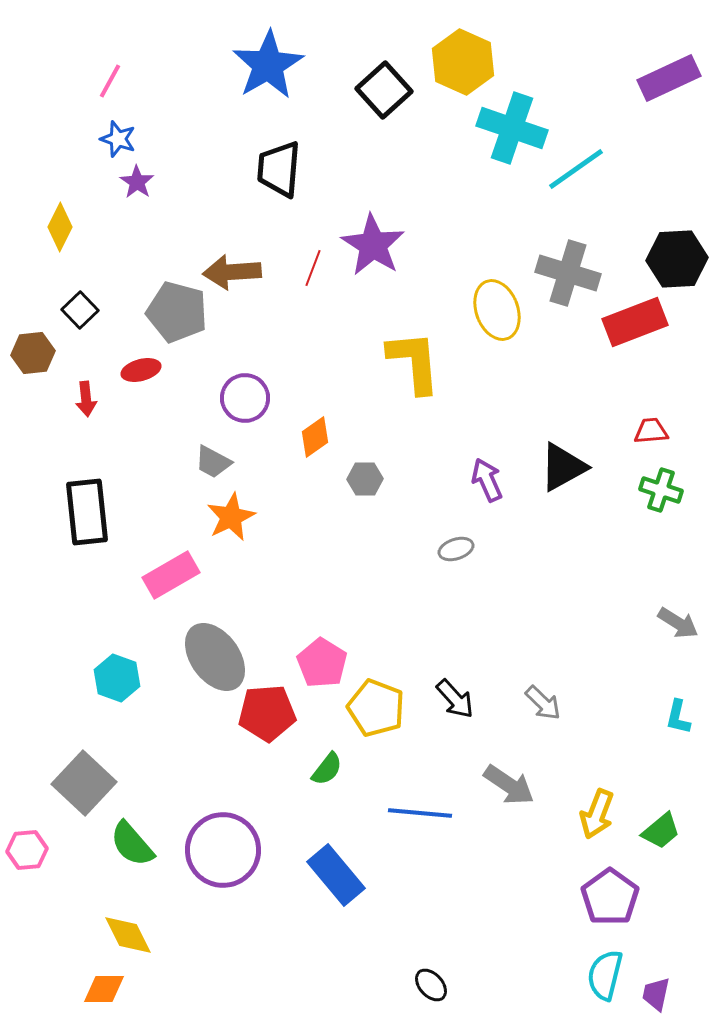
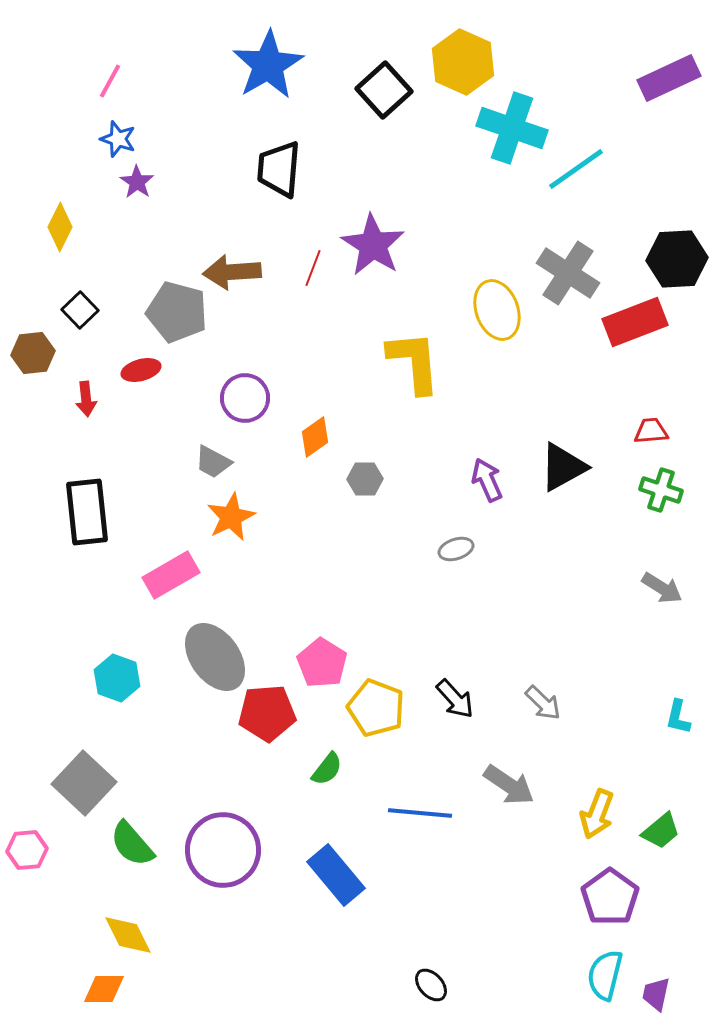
gray cross at (568, 273): rotated 16 degrees clockwise
gray arrow at (678, 623): moved 16 px left, 35 px up
